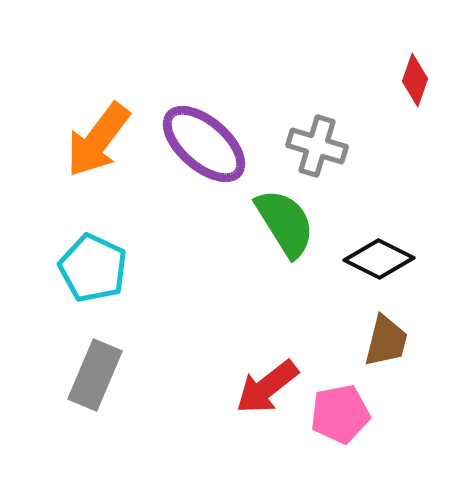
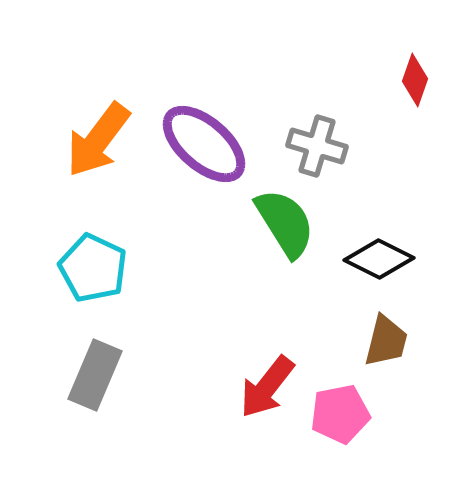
red arrow: rotated 14 degrees counterclockwise
